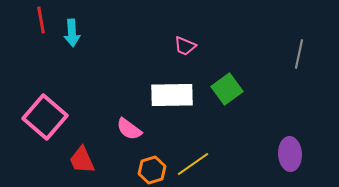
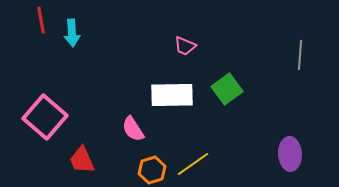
gray line: moved 1 px right, 1 px down; rotated 8 degrees counterclockwise
pink semicircle: moved 4 px right; rotated 20 degrees clockwise
